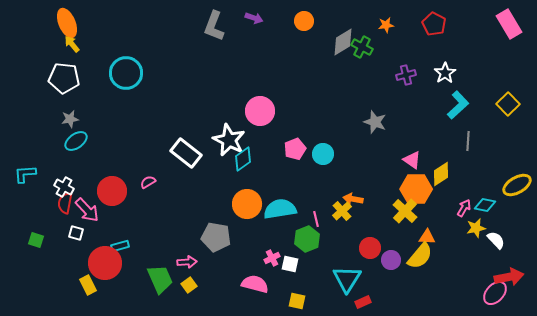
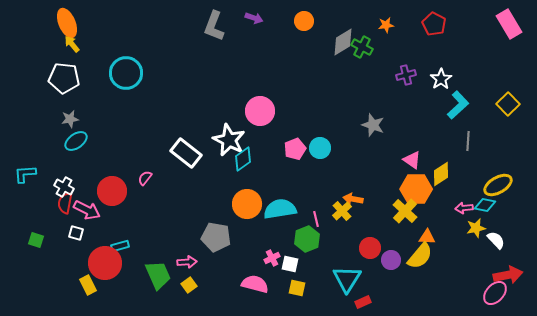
white star at (445, 73): moved 4 px left, 6 px down
gray star at (375, 122): moved 2 px left, 3 px down
cyan circle at (323, 154): moved 3 px left, 6 px up
pink semicircle at (148, 182): moved 3 px left, 4 px up; rotated 21 degrees counterclockwise
yellow ellipse at (517, 185): moved 19 px left
pink arrow at (464, 208): rotated 126 degrees counterclockwise
pink arrow at (87, 210): rotated 20 degrees counterclockwise
red arrow at (509, 277): moved 1 px left, 2 px up
green trapezoid at (160, 279): moved 2 px left, 4 px up
yellow square at (297, 301): moved 13 px up
